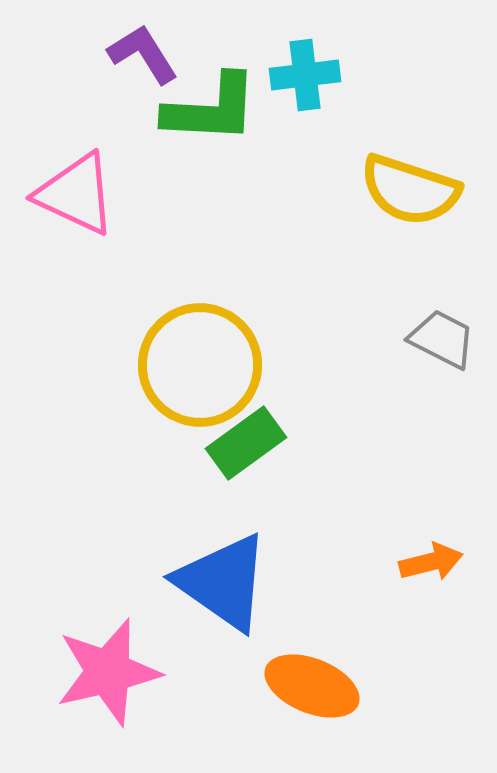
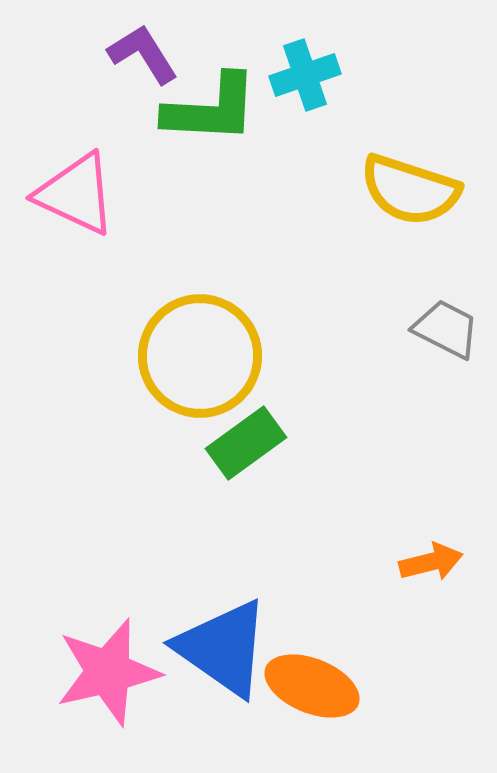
cyan cross: rotated 12 degrees counterclockwise
gray trapezoid: moved 4 px right, 10 px up
yellow circle: moved 9 px up
blue triangle: moved 66 px down
